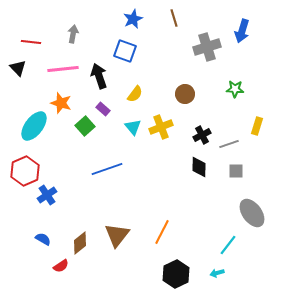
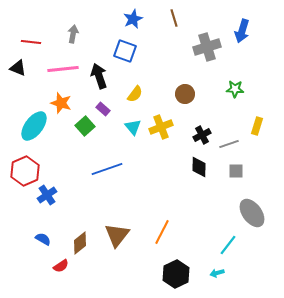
black triangle: rotated 24 degrees counterclockwise
